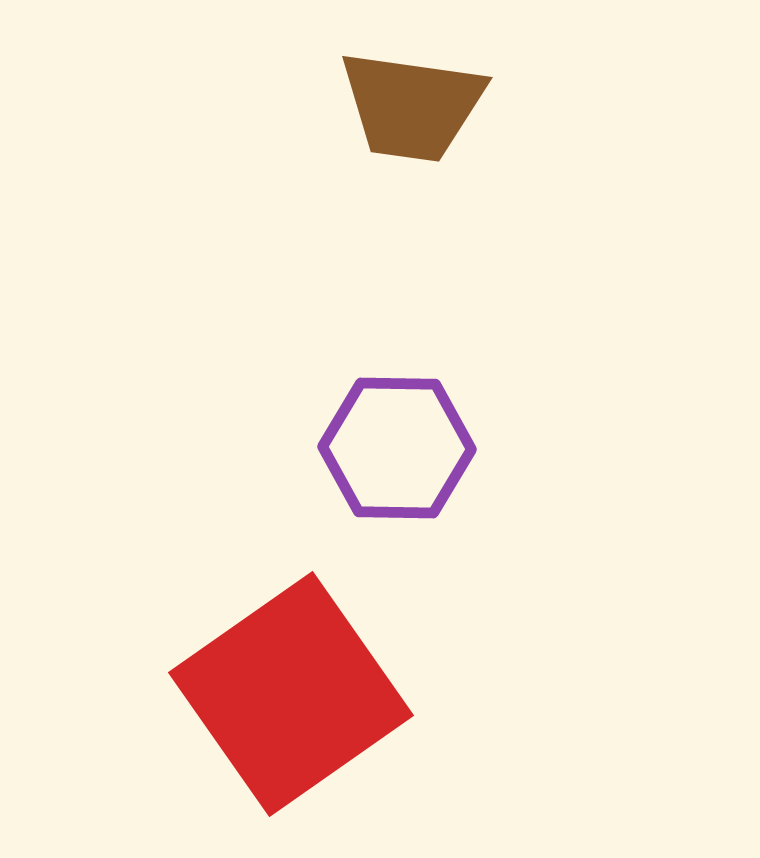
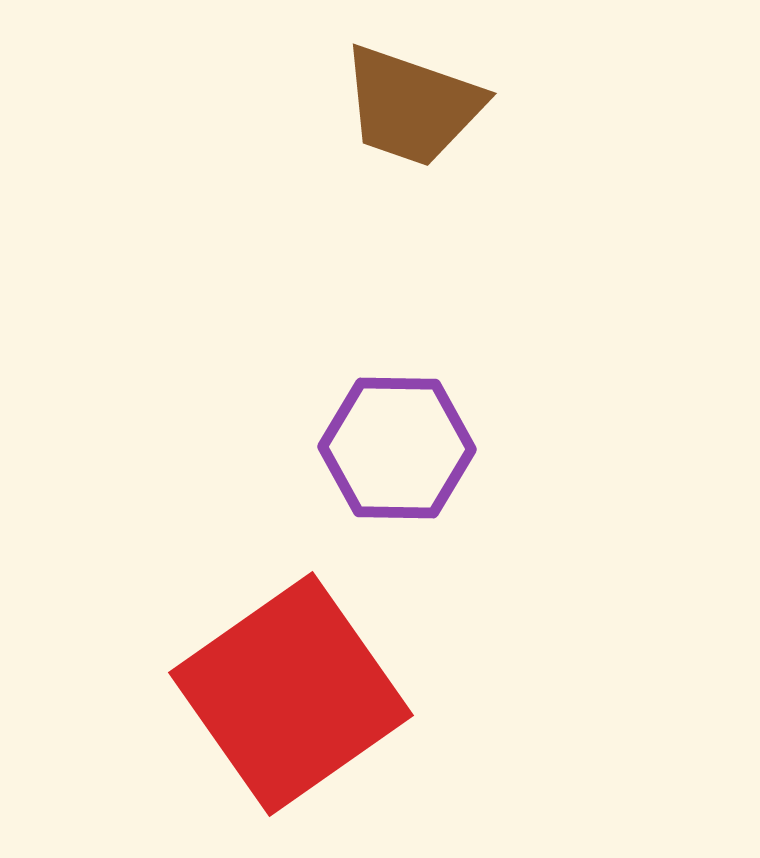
brown trapezoid: rotated 11 degrees clockwise
